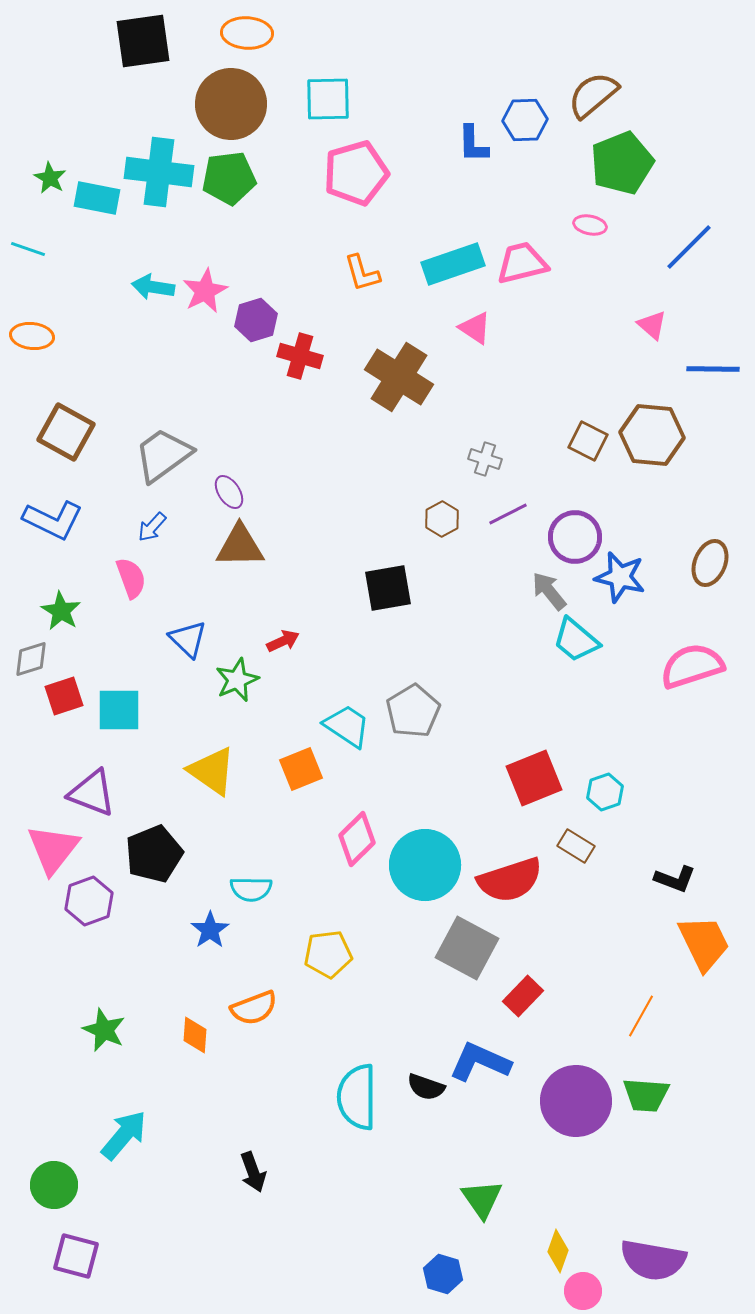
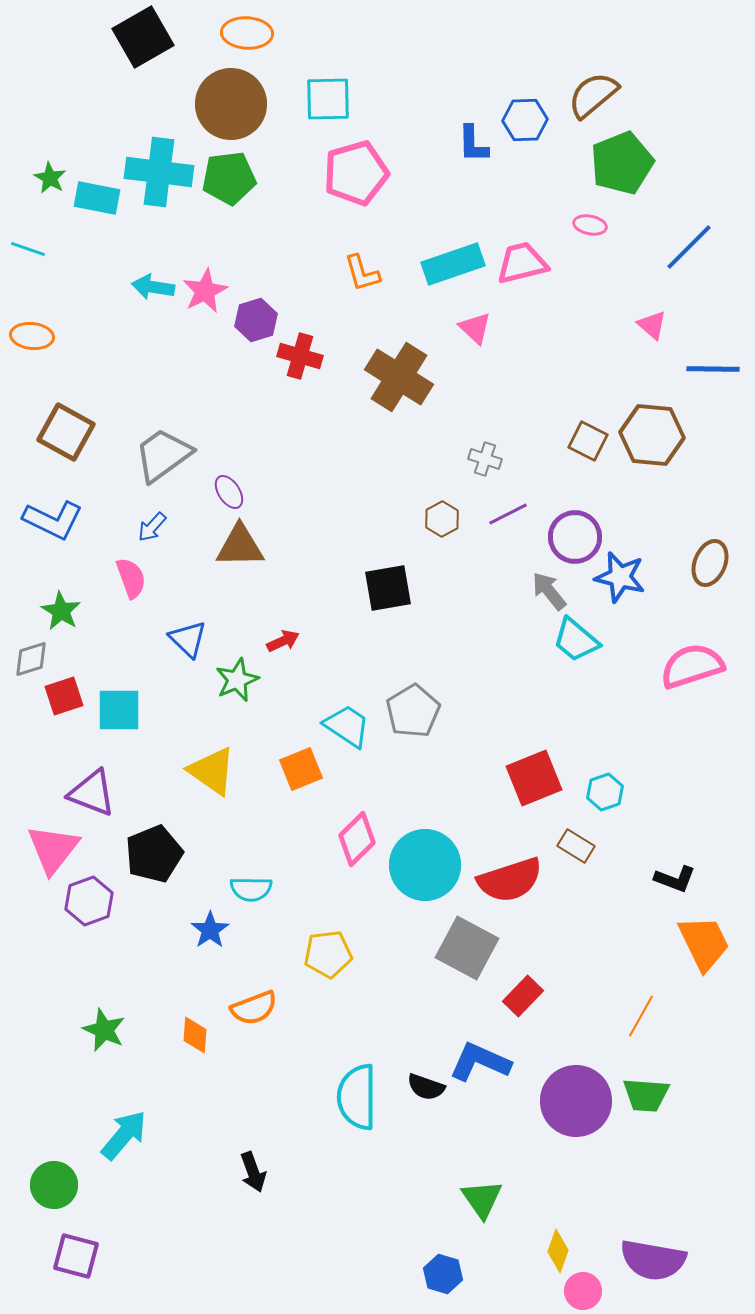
black square at (143, 41): moved 4 px up; rotated 22 degrees counterclockwise
pink triangle at (475, 328): rotated 9 degrees clockwise
